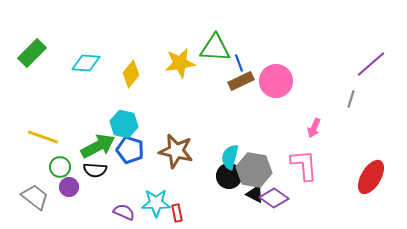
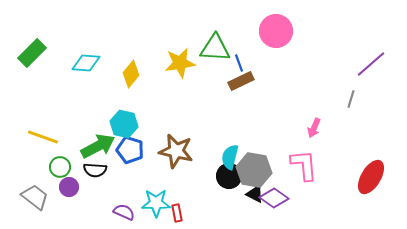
pink circle: moved 50 px up
